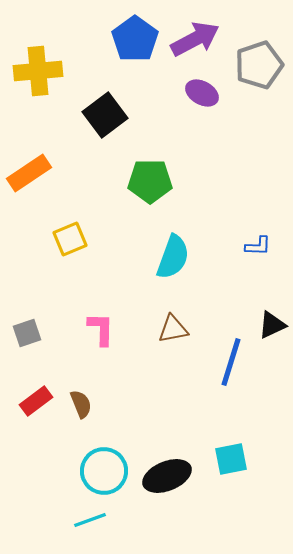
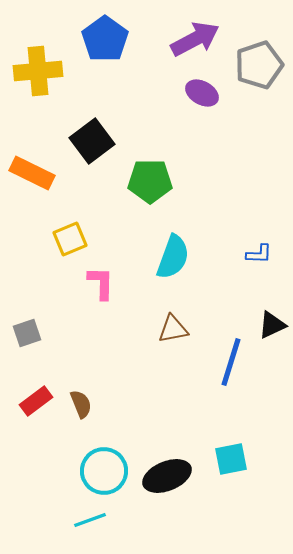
blue pentagon: moved 30 px left
black square: moved 13 px left, 26 px down
orange rectangle: moved 3 px right; rotated 60 degrees clockwise
blue L-shape: moved 1 px right, 8 px down
pink L-shape: moved 46 px up
